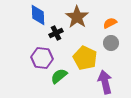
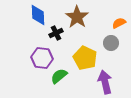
orange semicircle: moved 9 px right
